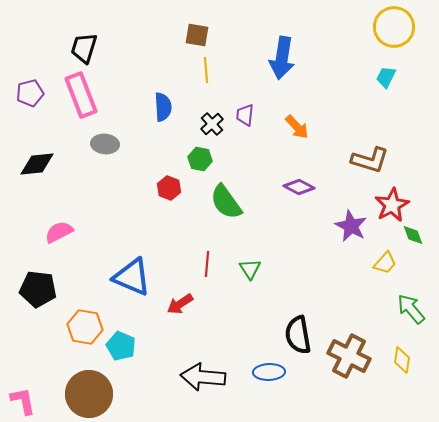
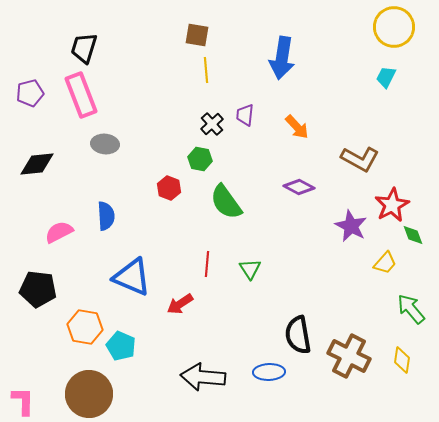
blue semicircle: moved 57 px left, 109 px down
brown L-shape: moved 10 px left, 1 px up; rotated 12 degrees clockwise
pink L-shape: rotated 12 degrees clockwise
